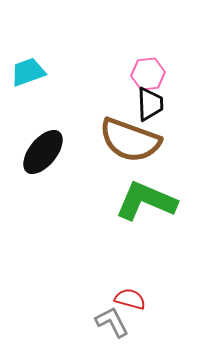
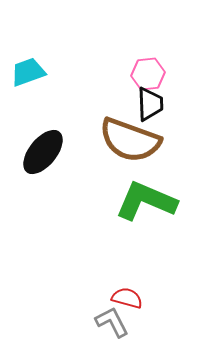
red semicircle: moved 3 px left, 1 px up
